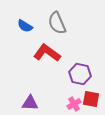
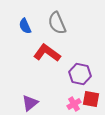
blue semicircle: rotated 35 degrees clockwise
purple triangle: rotated 42 degrees counterclockwise
